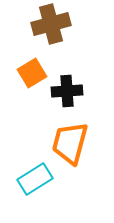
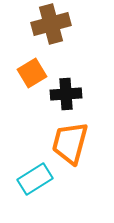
black cross: moved 1 px left, 3 px down
